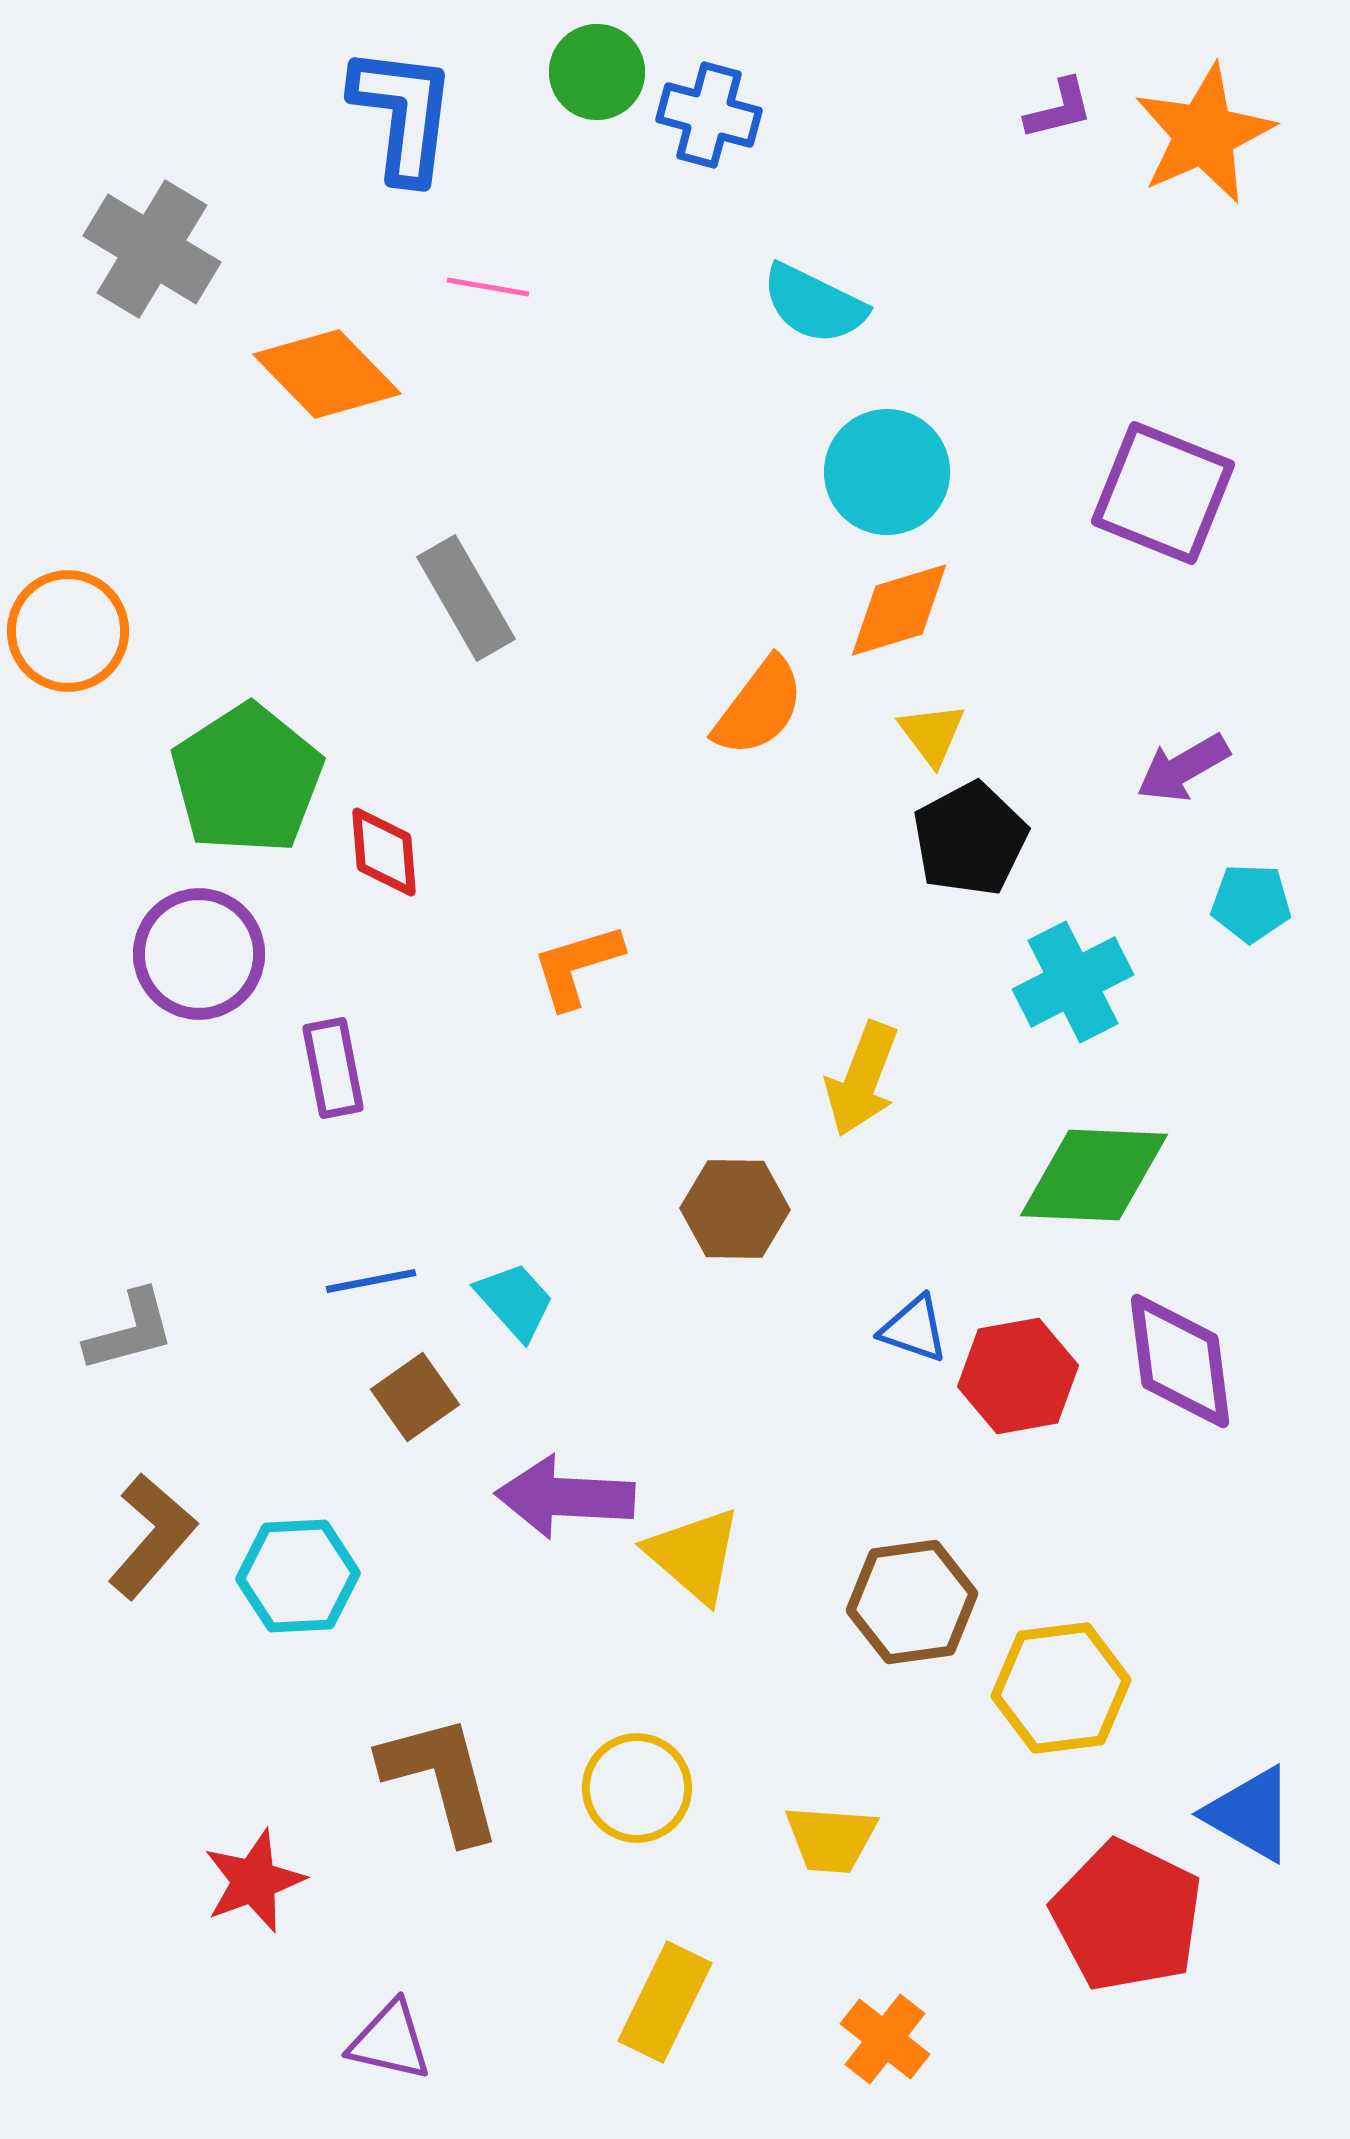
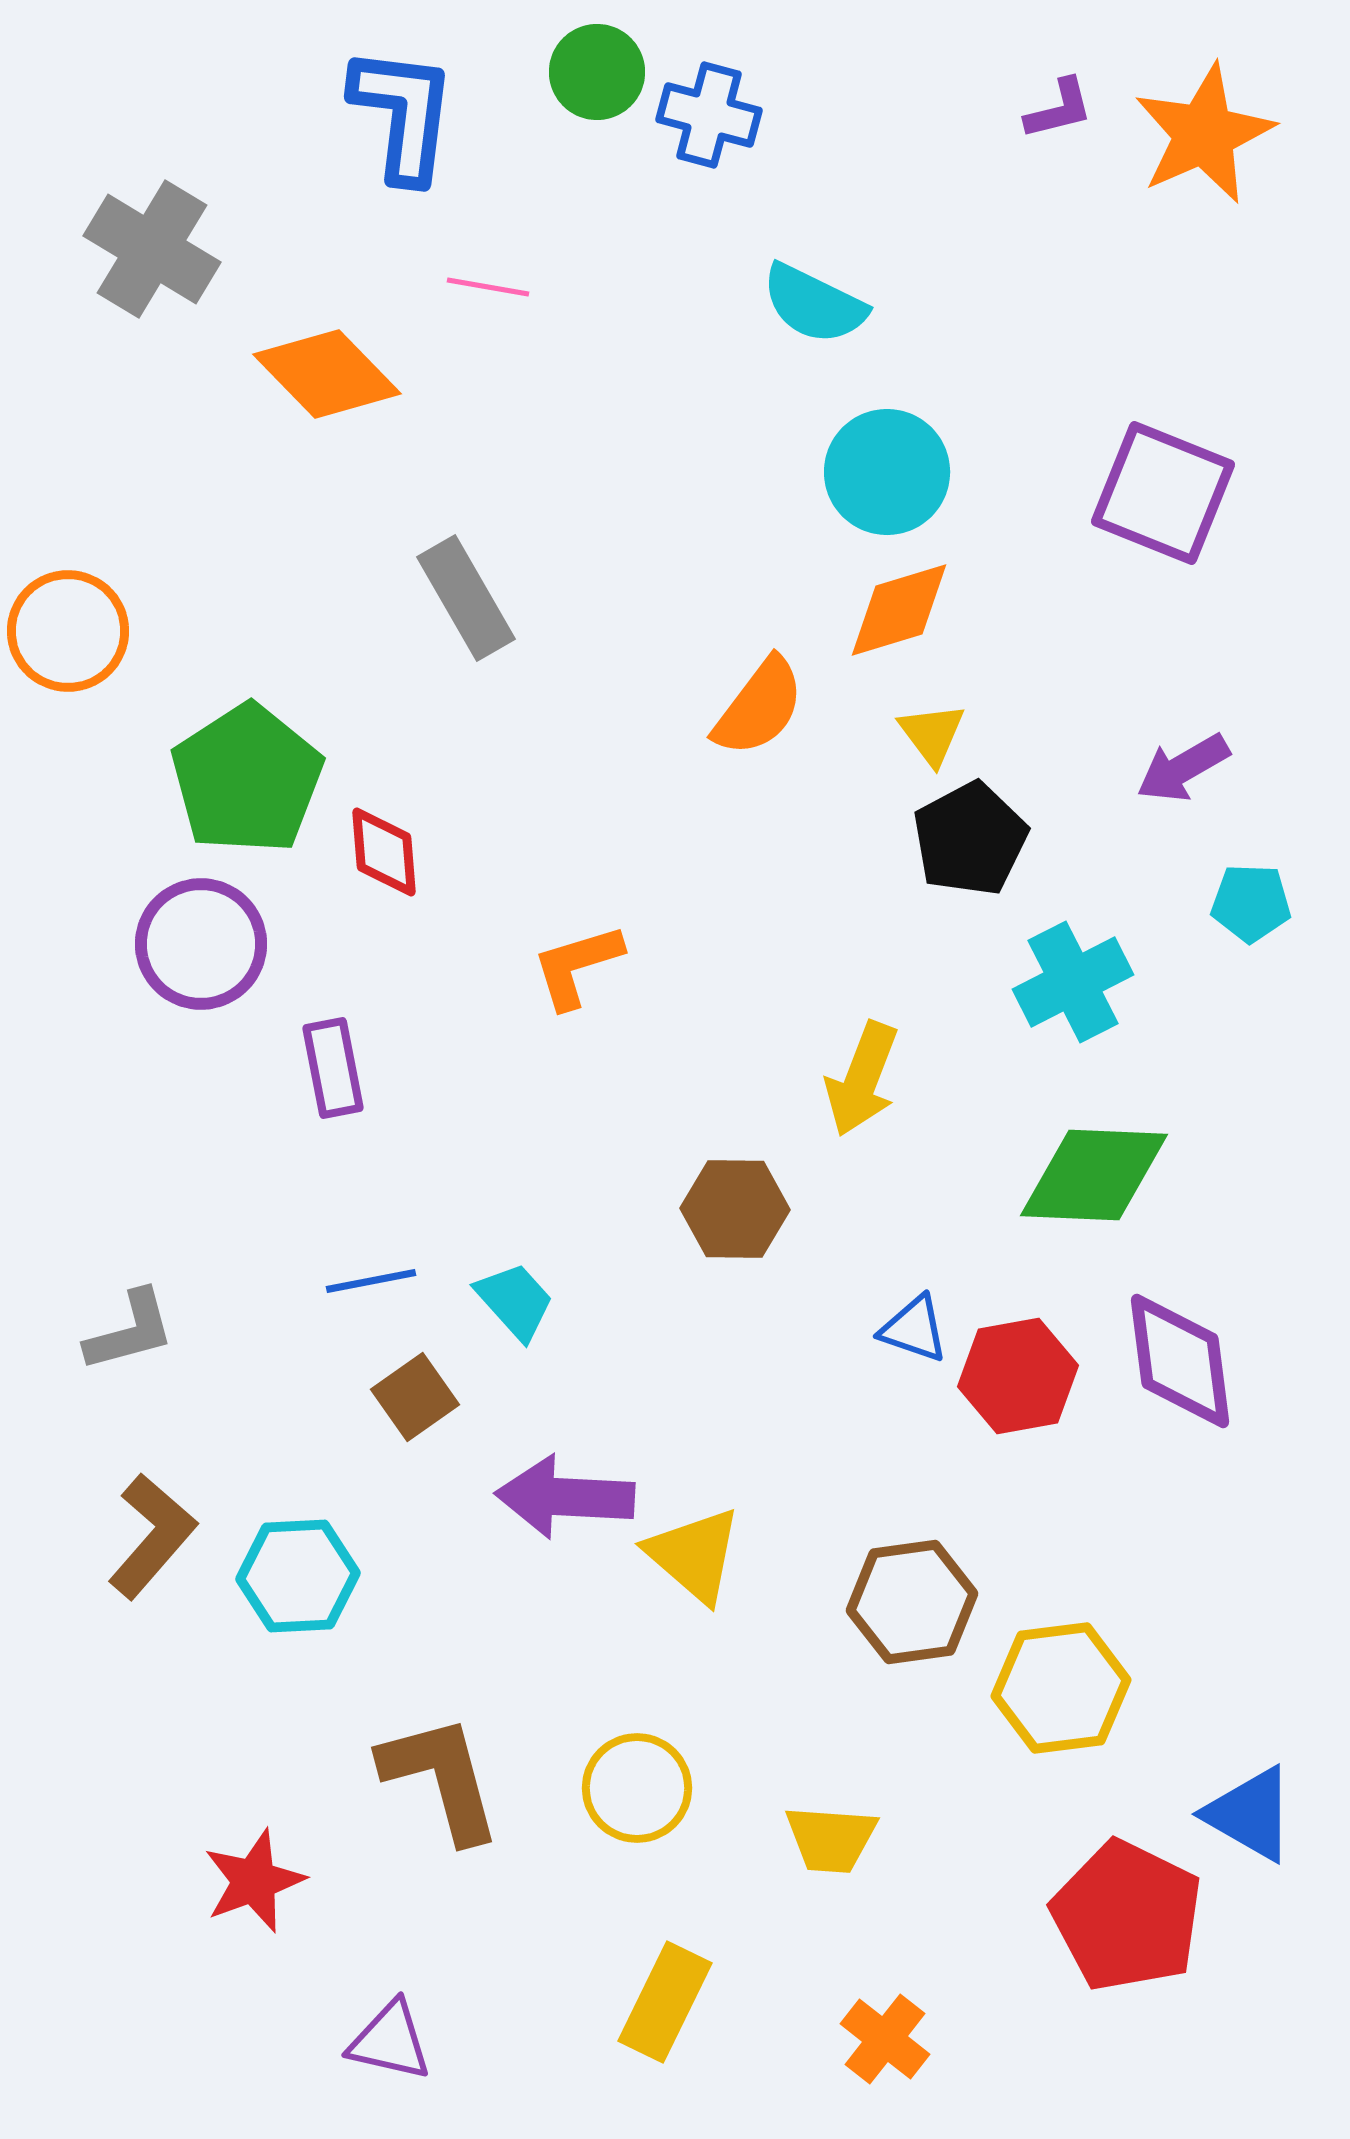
purple circle at (199, 954): moved 2 px right, 10 px up
